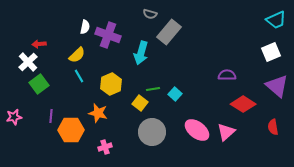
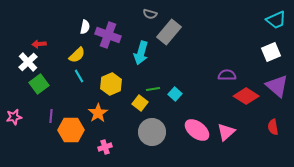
red diamond: moved 3 px right, 8 px up
orange star: rotated 24 degrees clockwise
